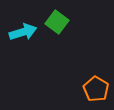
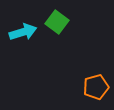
orange pentagon: moved 2 px up; rotated 25 degrees clockwise
